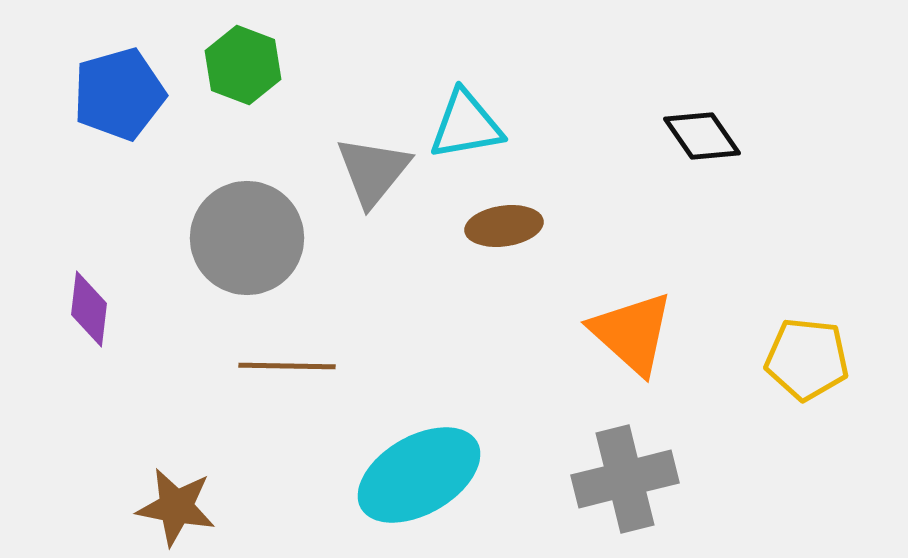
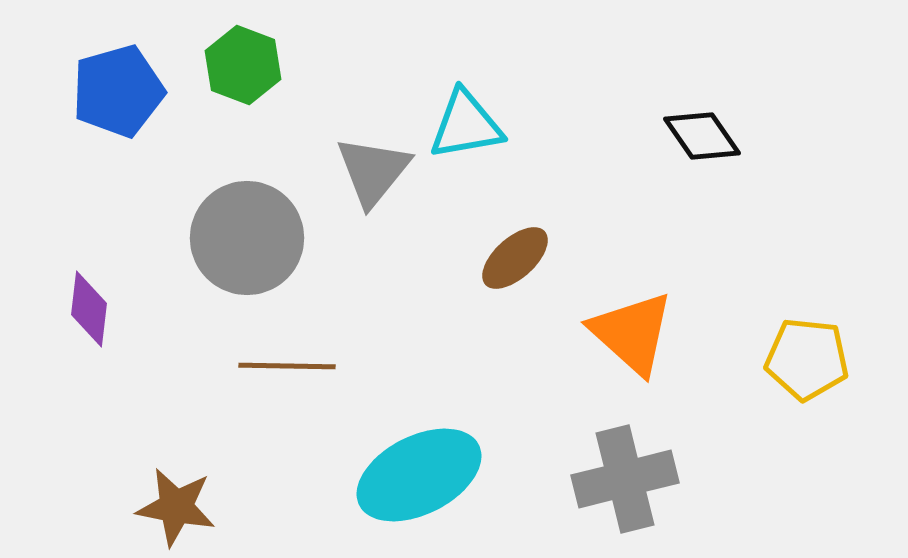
blue pentagon: moved 1 px left, 3 px up
brown ellipse: moved 11 px right, 32 px down; rotated 34 degrees counterclockwise
cyan ellipse: rotated 3 degrees clockwise
